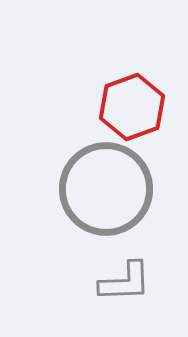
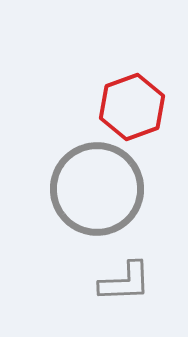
gray circle: moved 9 px left
